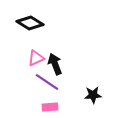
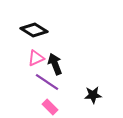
black diamond: moved 4 px right, 7 px down
pink rectangle: rotated 49 degrees clockwise
